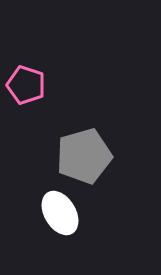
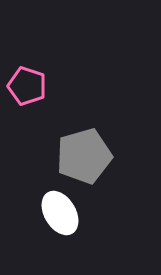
pink pentagon: moved 1 px right, 1 px down
